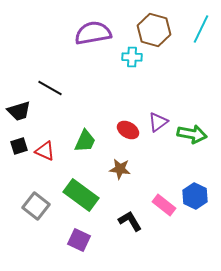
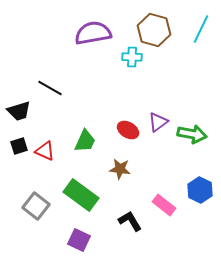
blue hexagon: moved 5 px right, 6 px up
